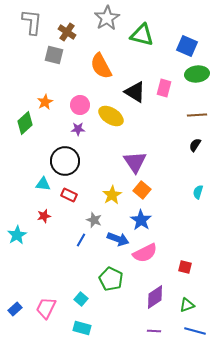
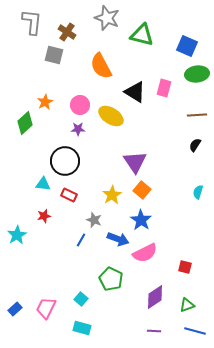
gray star at (107, 18): rotated 20 degrees counterclockwise
